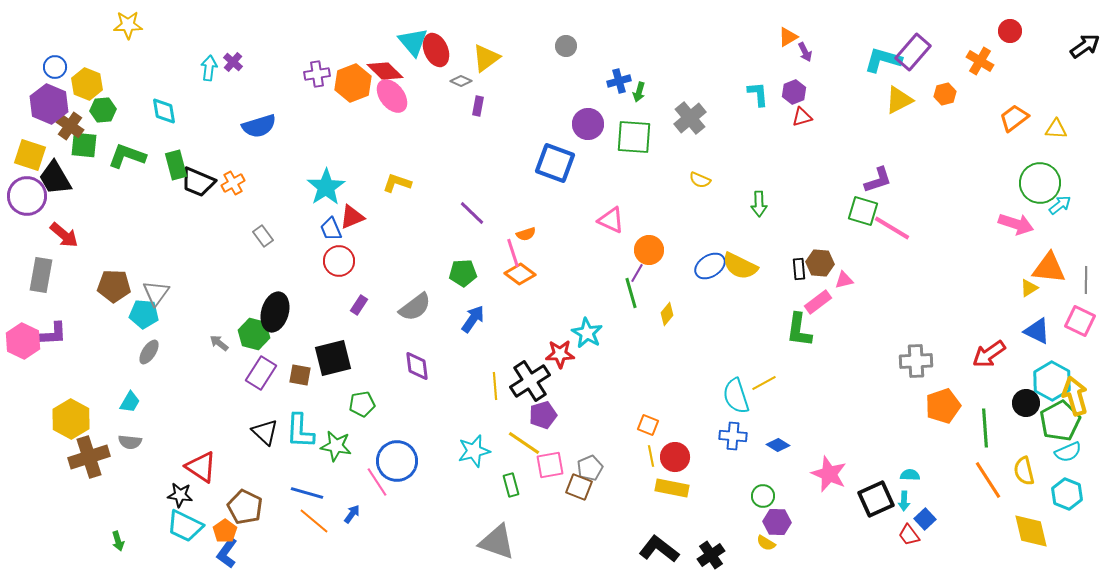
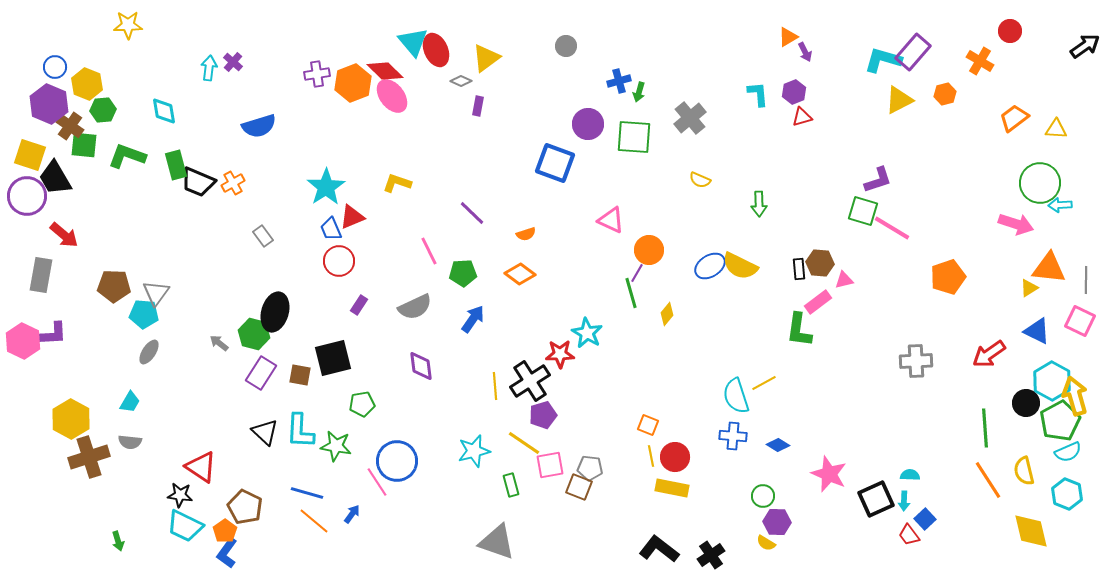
cyan arrow at (1060, 205): rotated 145 degrees counterclockwise
pink line at (513, 253): moved 84 px left, 2 px up; rotated 8 degrees counterclockwise
gray semicircle at (415, 307): rotated 12 degrees clockwise
purple diamond at (417, 366): moved 4 px right
orange pentagon at (943, 406): moved 5 px right, 129 px up
gray pentagon at (590, 468): rotated 30 degrees clockwise
